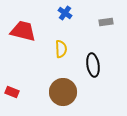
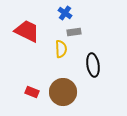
gray rectangle: moved 32 px left, 10 px down
red trapezoid: moved 4 px right; rotated 12 degrees clockwise
red rectangle: moved 20 px right
